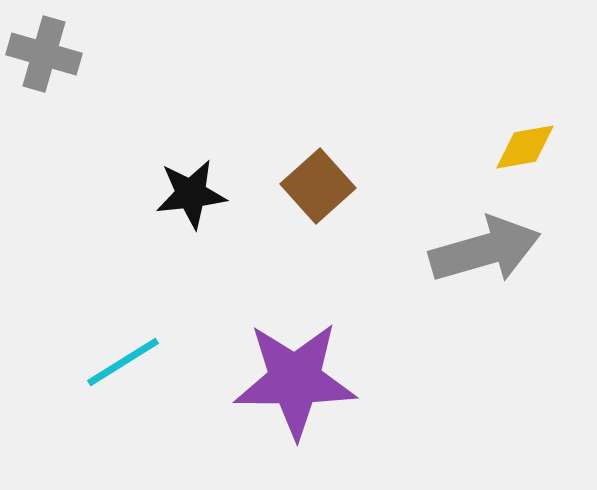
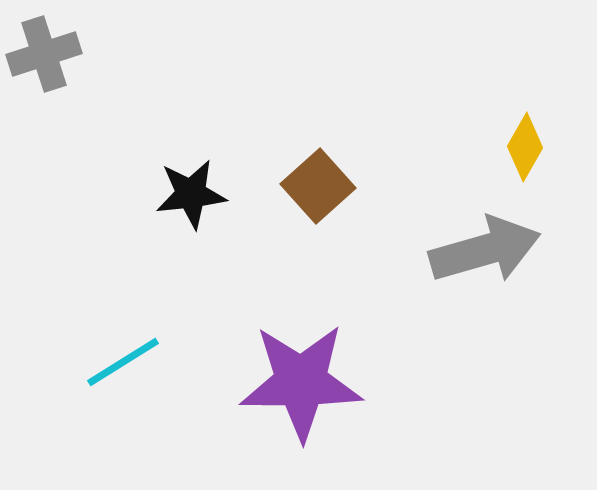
gray cross: rotated 34 degrees counterclockwise
yellow diamond: rotated 50 degrees counterclockwise
purple star: moved 6 px right, 2 px down
